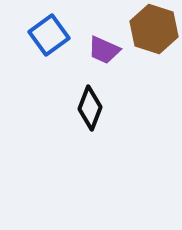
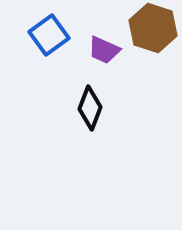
brown hexagon: moved 1 px left, 1 px up
